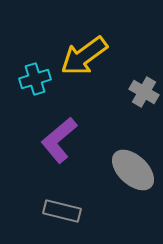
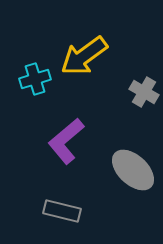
purple L-shape: moved 7 px right, 1 px down
